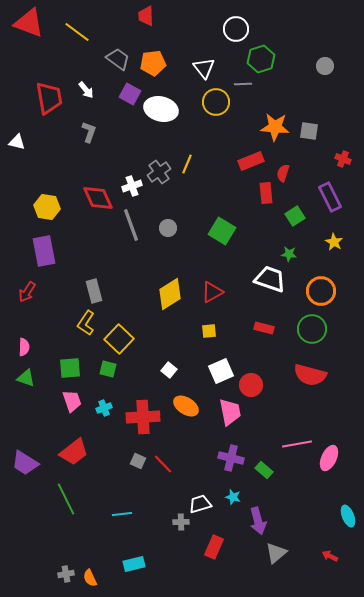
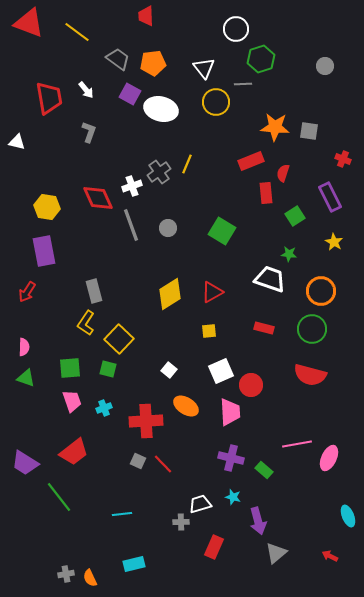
pink trapezoid at (230, 412): rotated 8 degrees clockwise
red cross at (143, 417): moved 3 px right, 4 px down
green line at (66, 499): moved 7 px left, 2 px up; rotated 12 degrees counterclockwise
